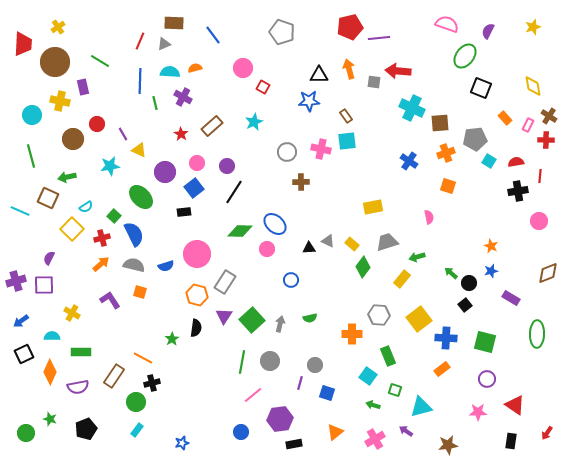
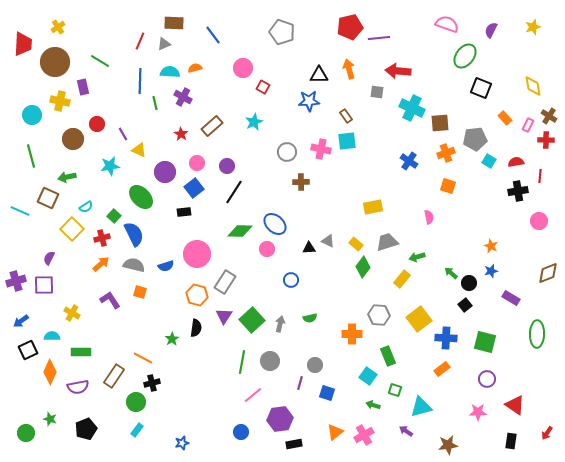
purple semicircle at (488, 31): moved 3 px right, 1 px up
gray square at (374, 82): moved 3 px right, 10 px down
yellow rectangle at (352, 244): moved 4 px right
black square at (24, 354): moved 4 px right, 4 px up
pink cross at (375, 439): moved 11 px left, 4 px up
